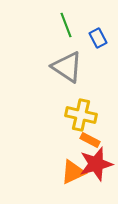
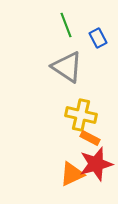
orange rectangle: moved 2 px up
orange triangle: moved 1 px left, 2 px down
